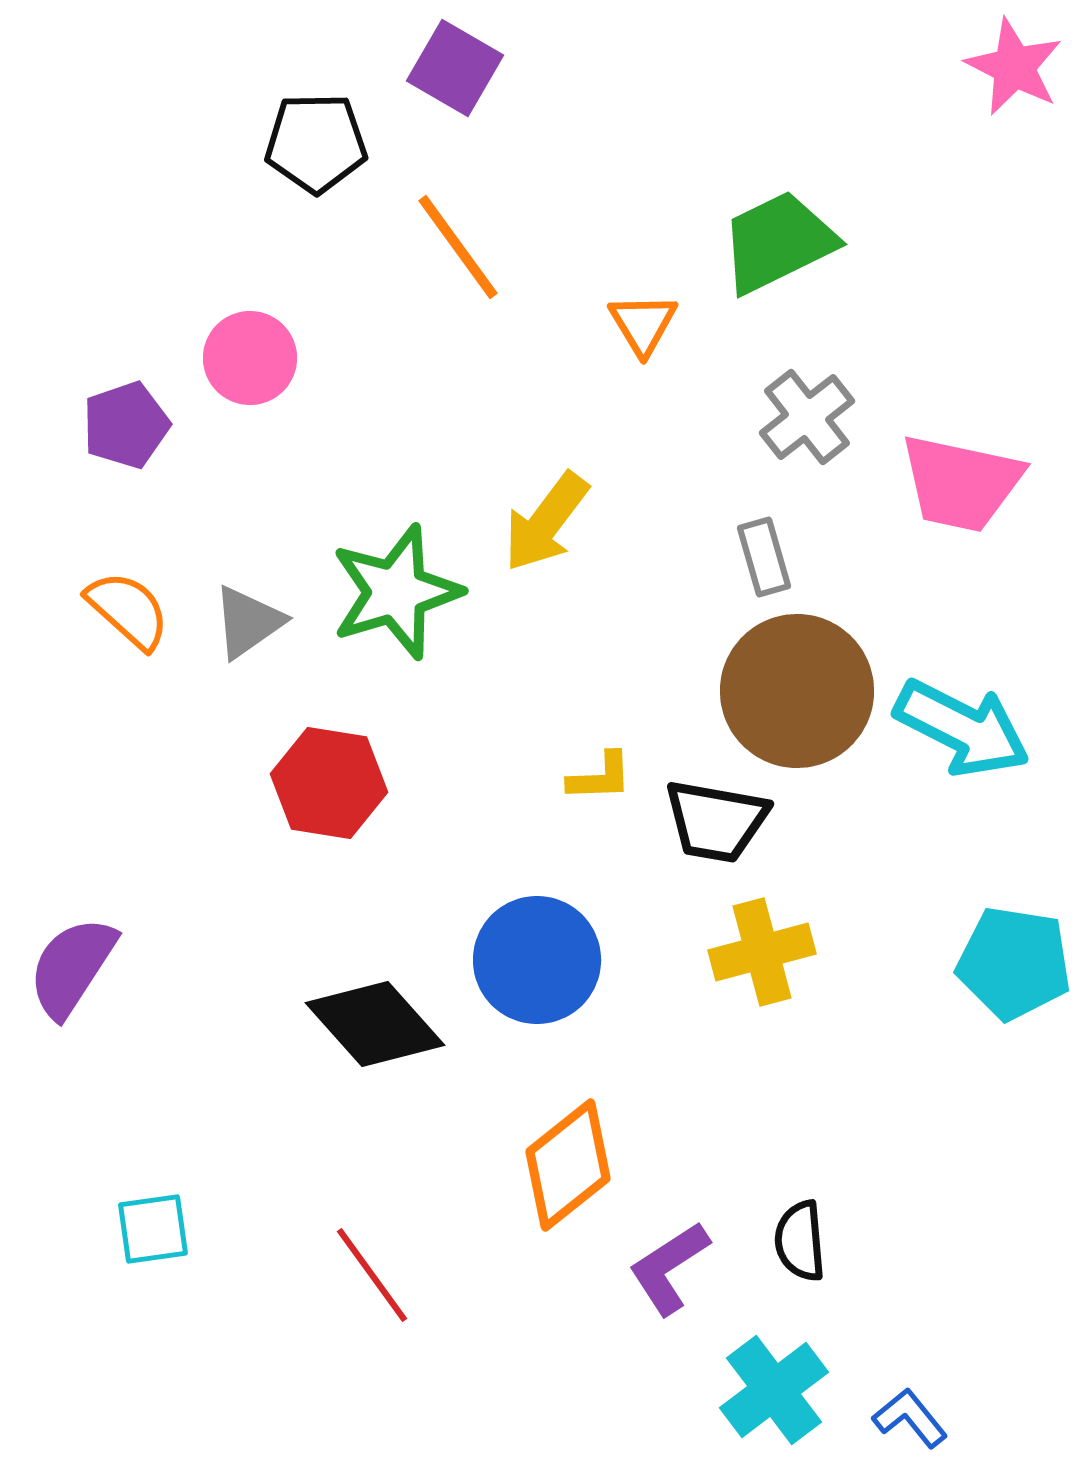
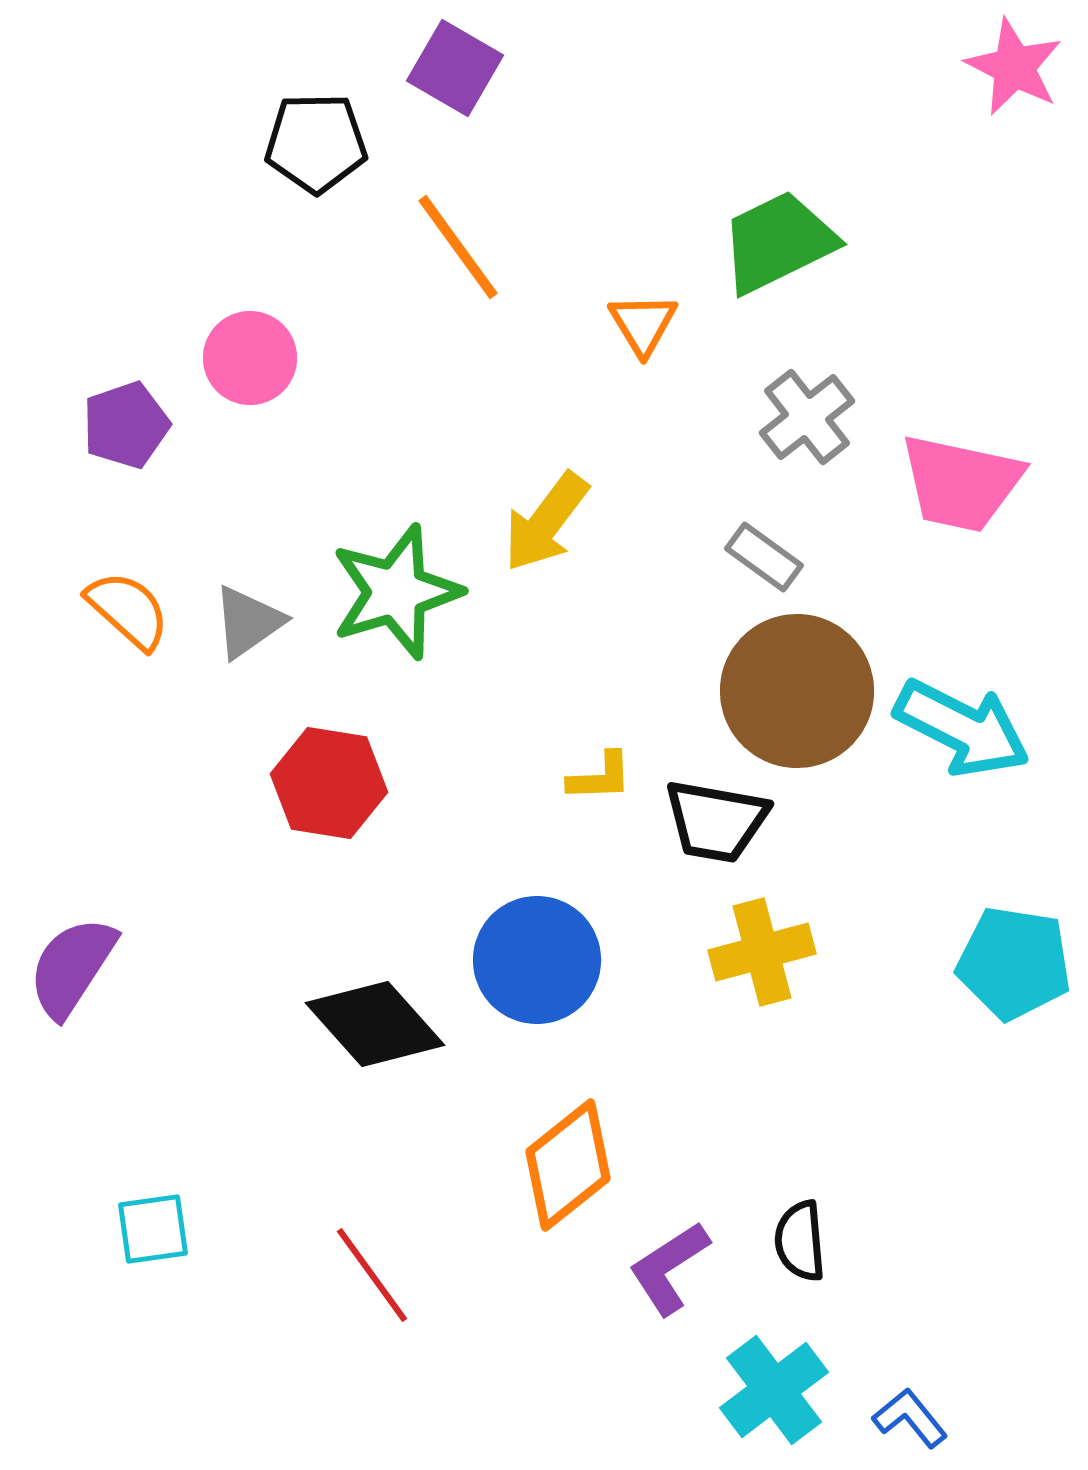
gray rectangle: rotated 38 degrees counterclockwise
